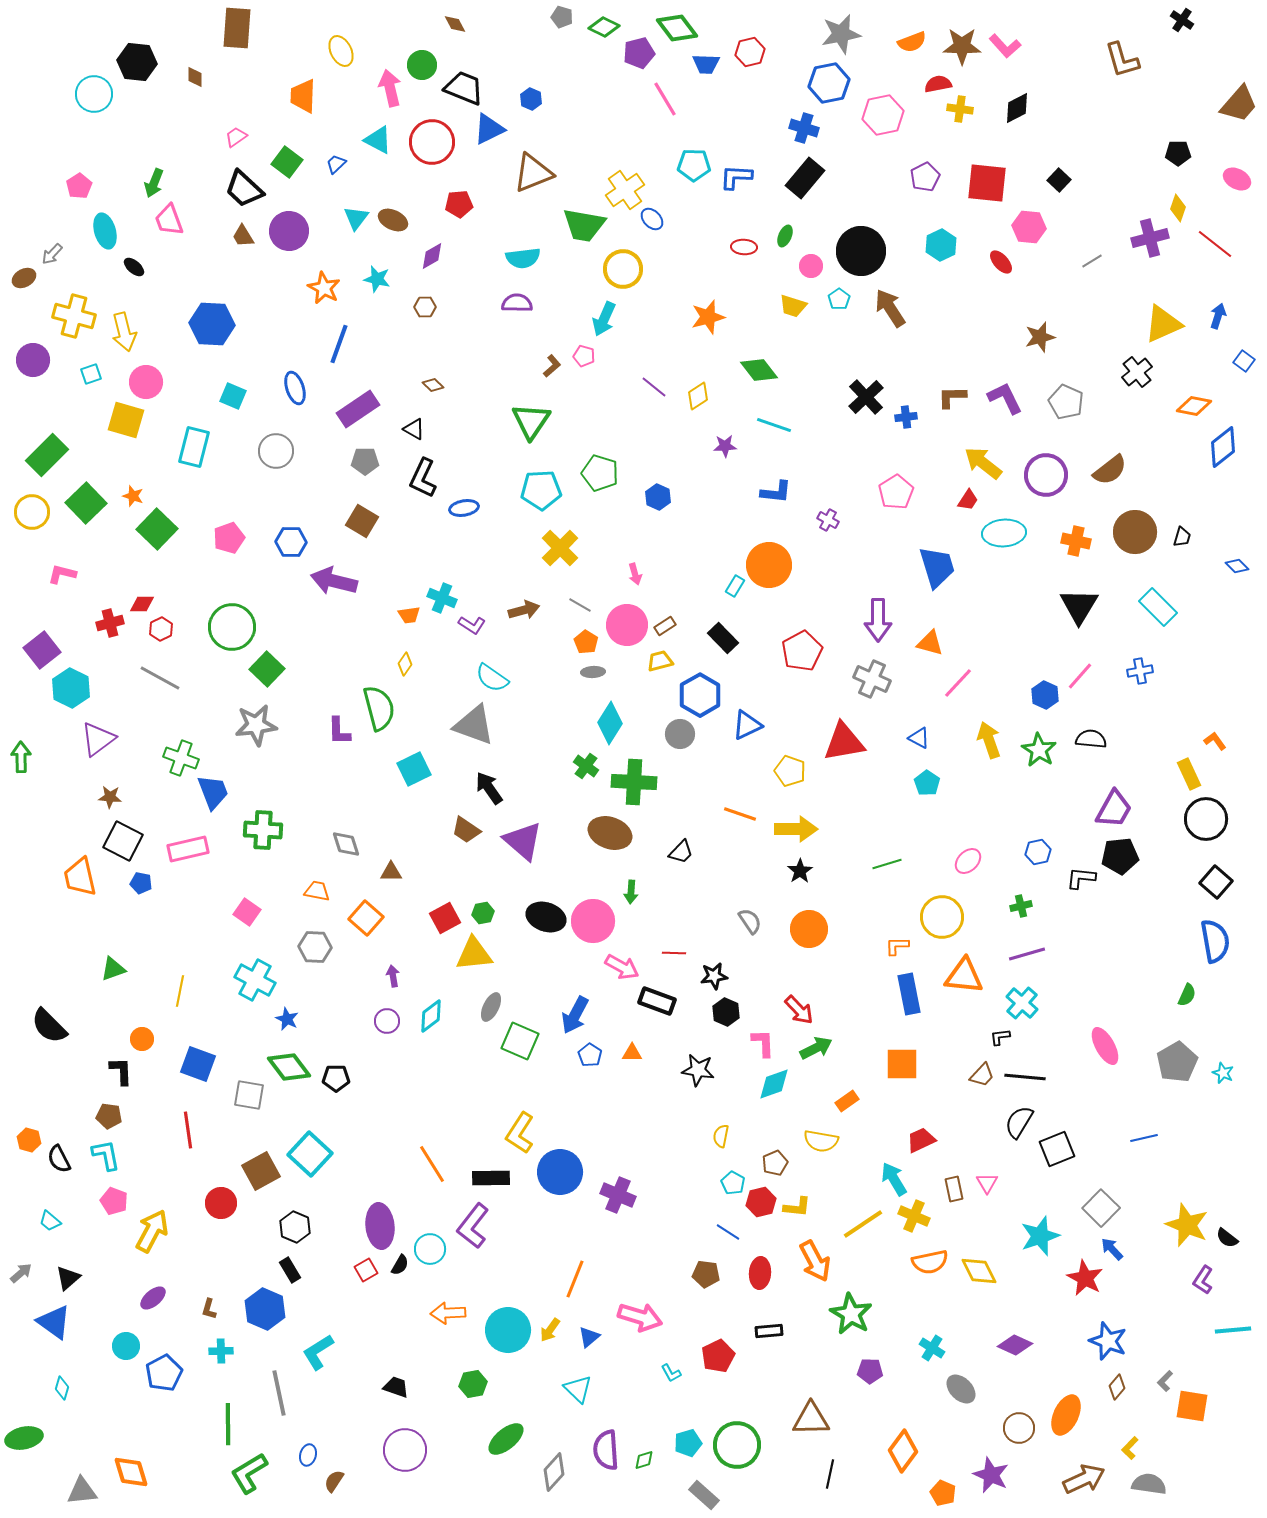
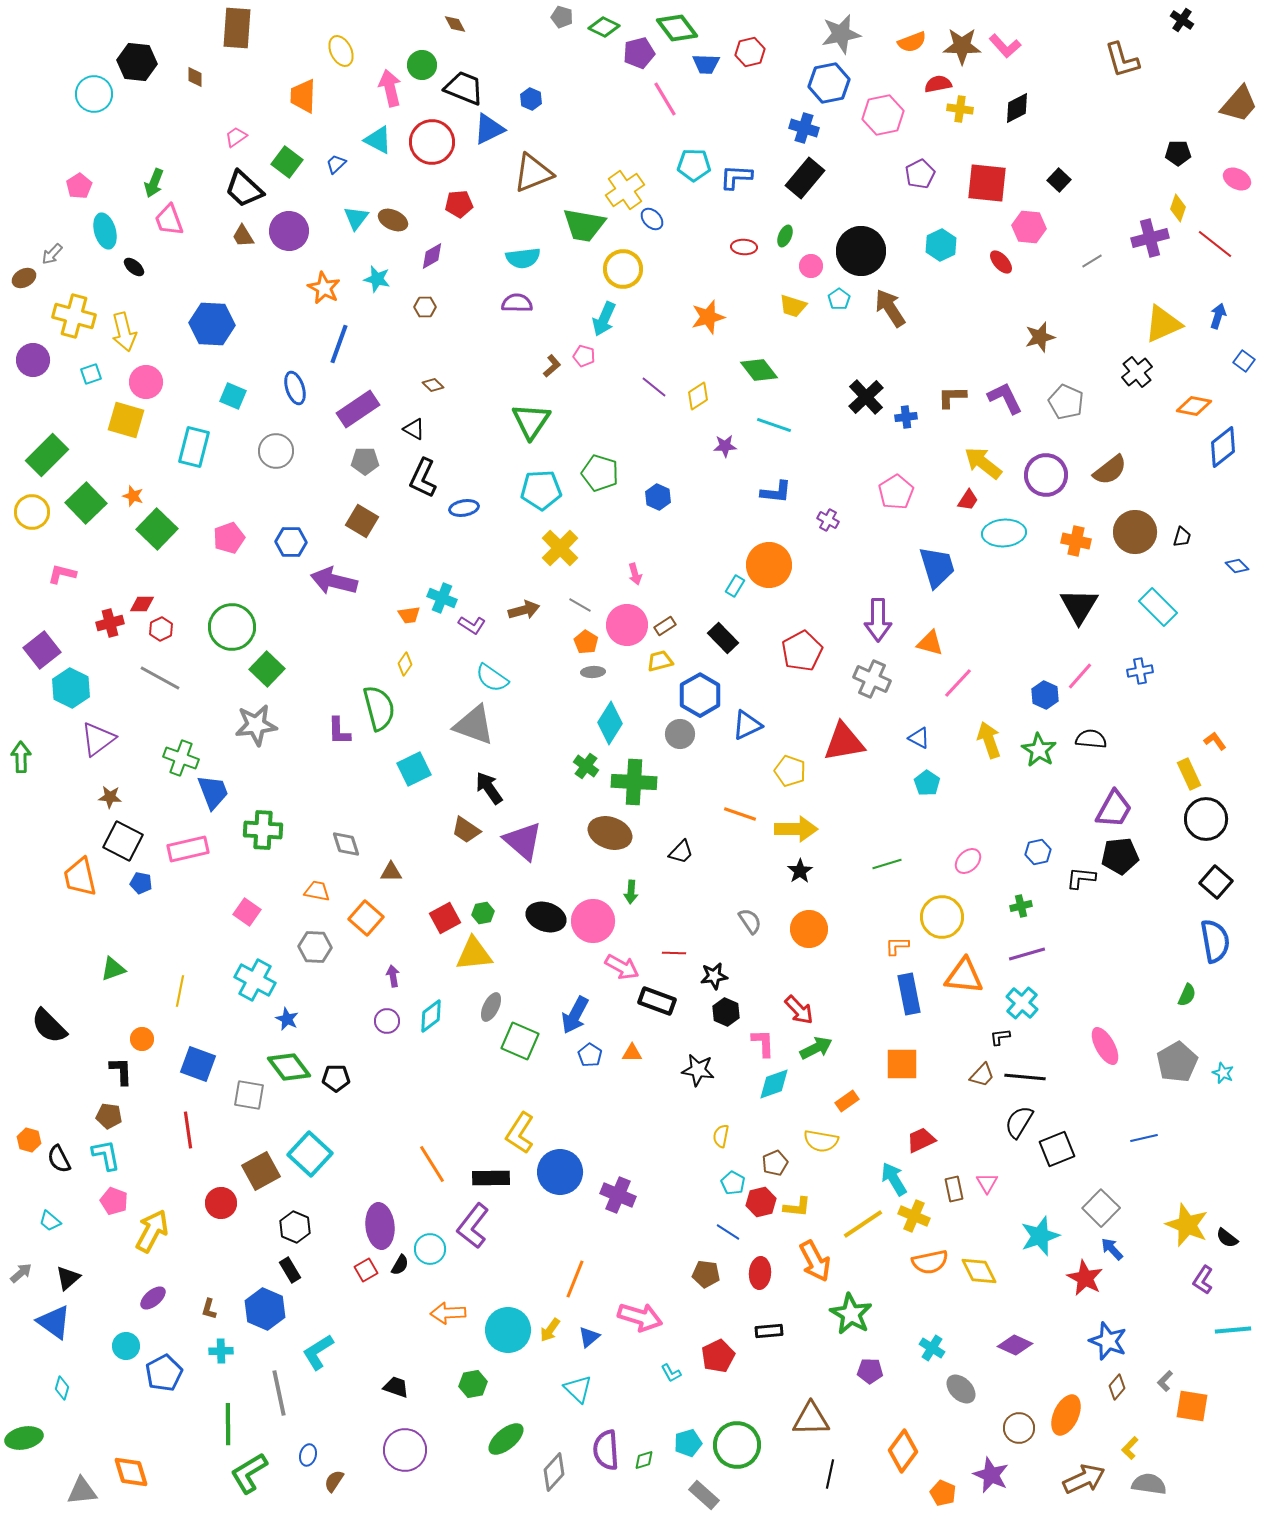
purple pentagon at (925, 177): moved 5 px left, 3 px up
